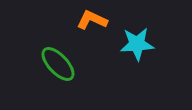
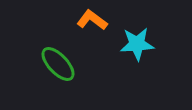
orange L-shape: rotated 12 degrees clockwise
